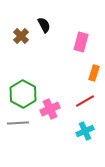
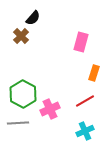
black semicircle: moved 11 px left, 7 px up; rotated 70 degrees clockwise
